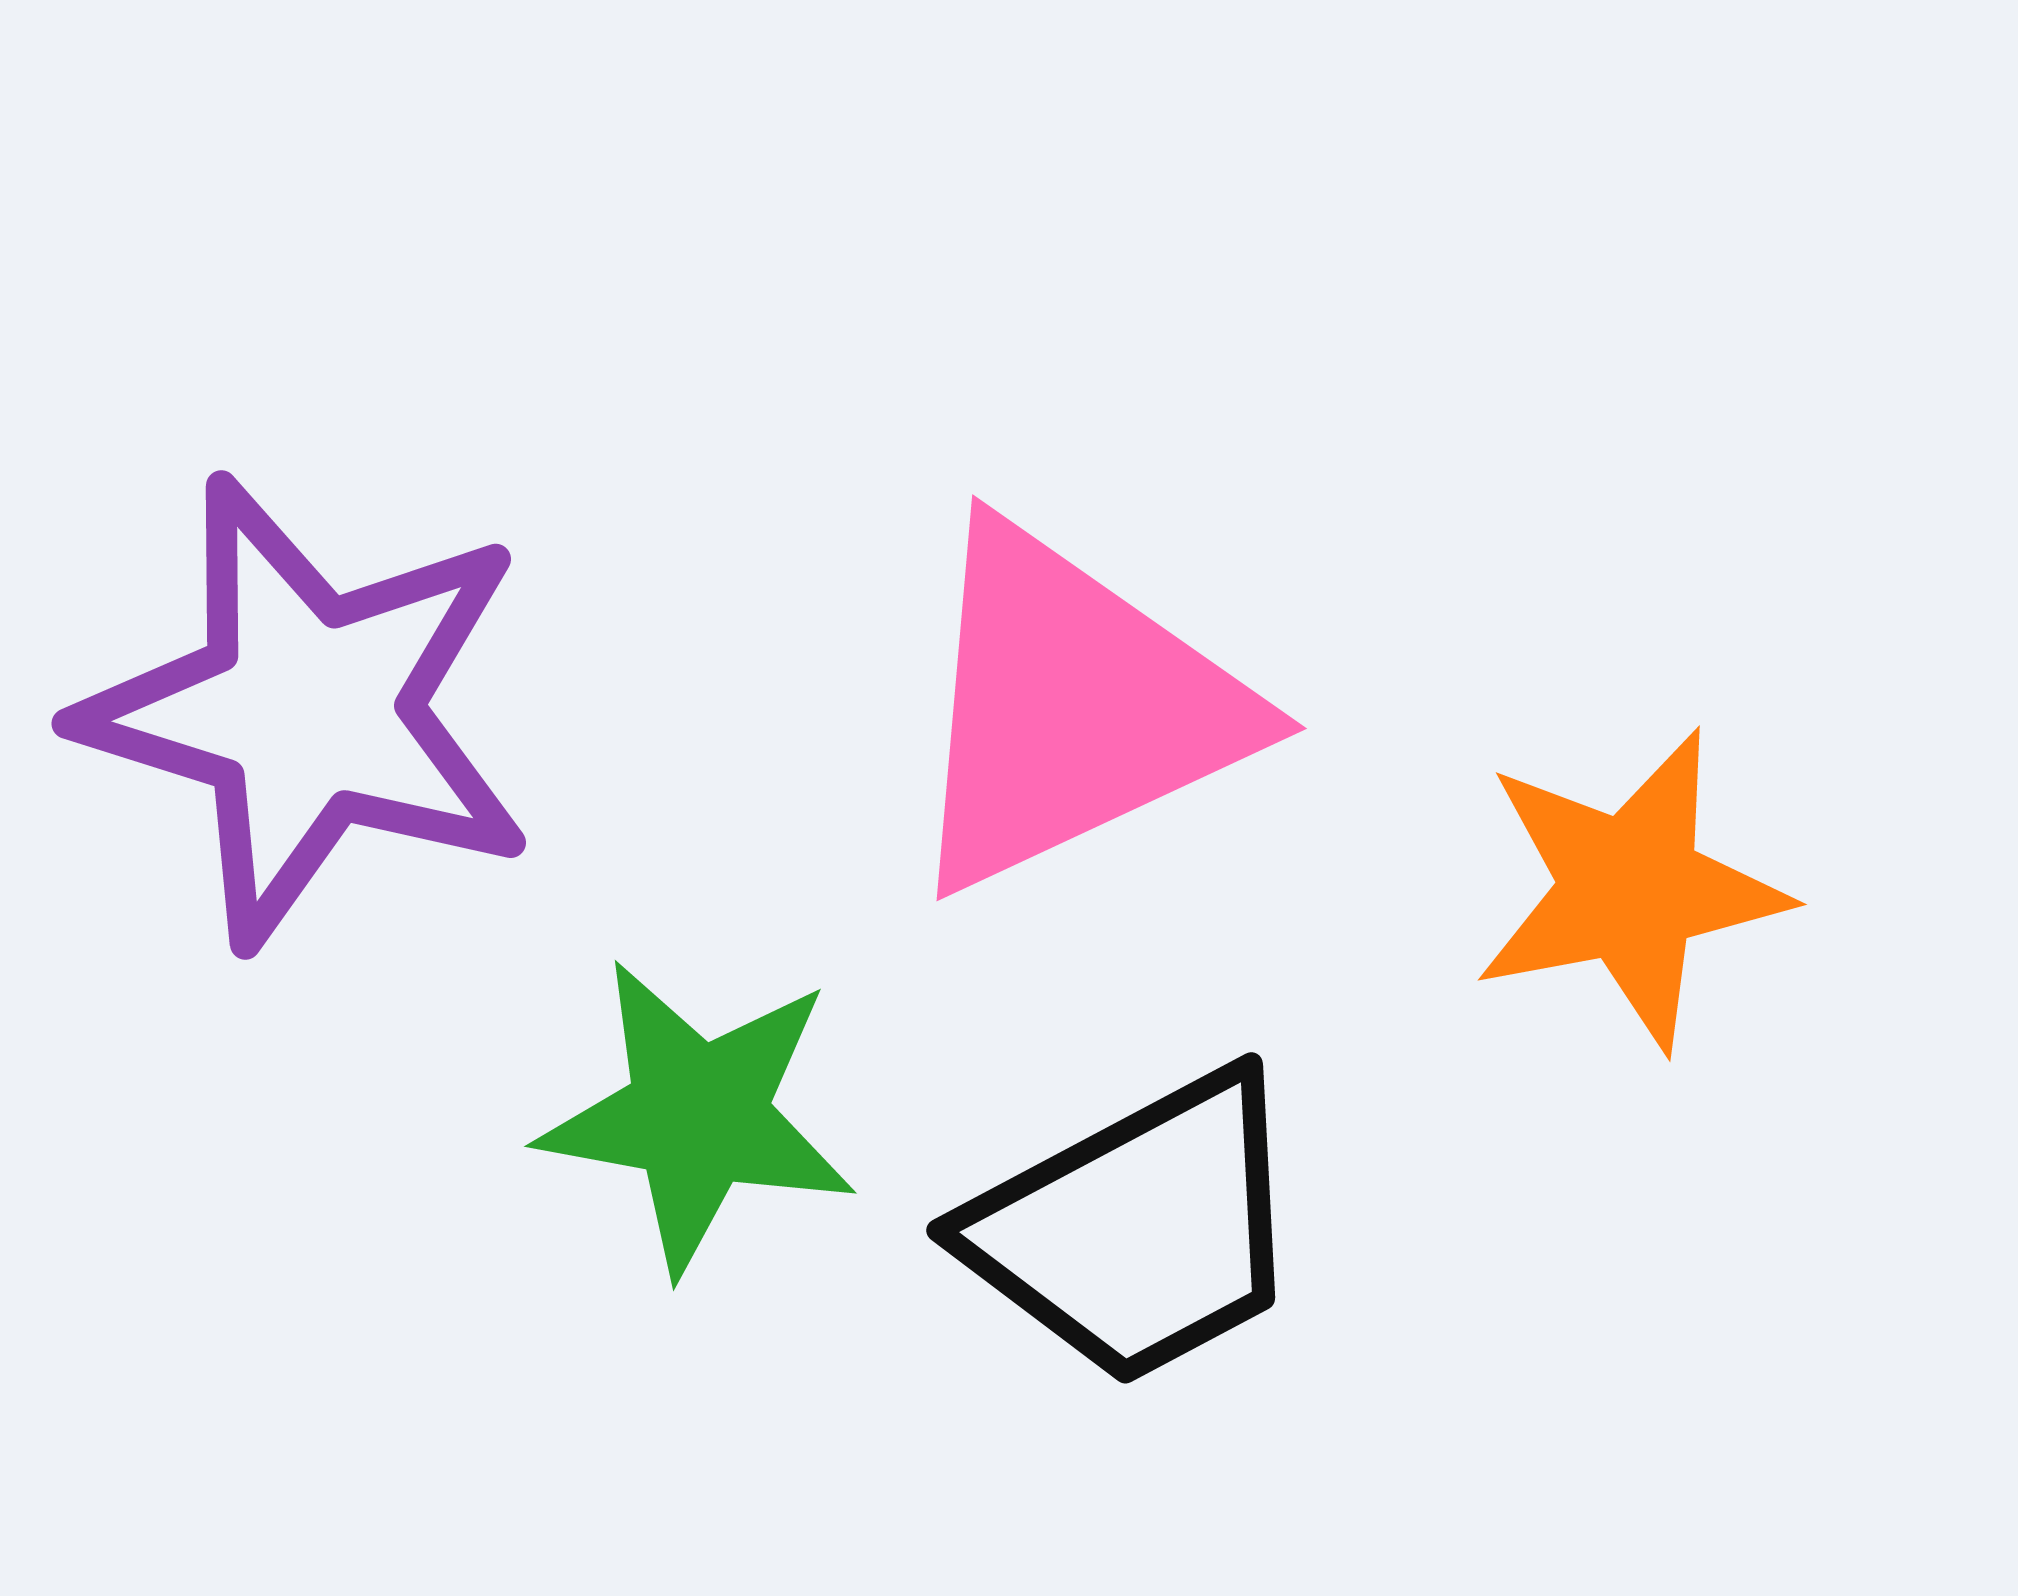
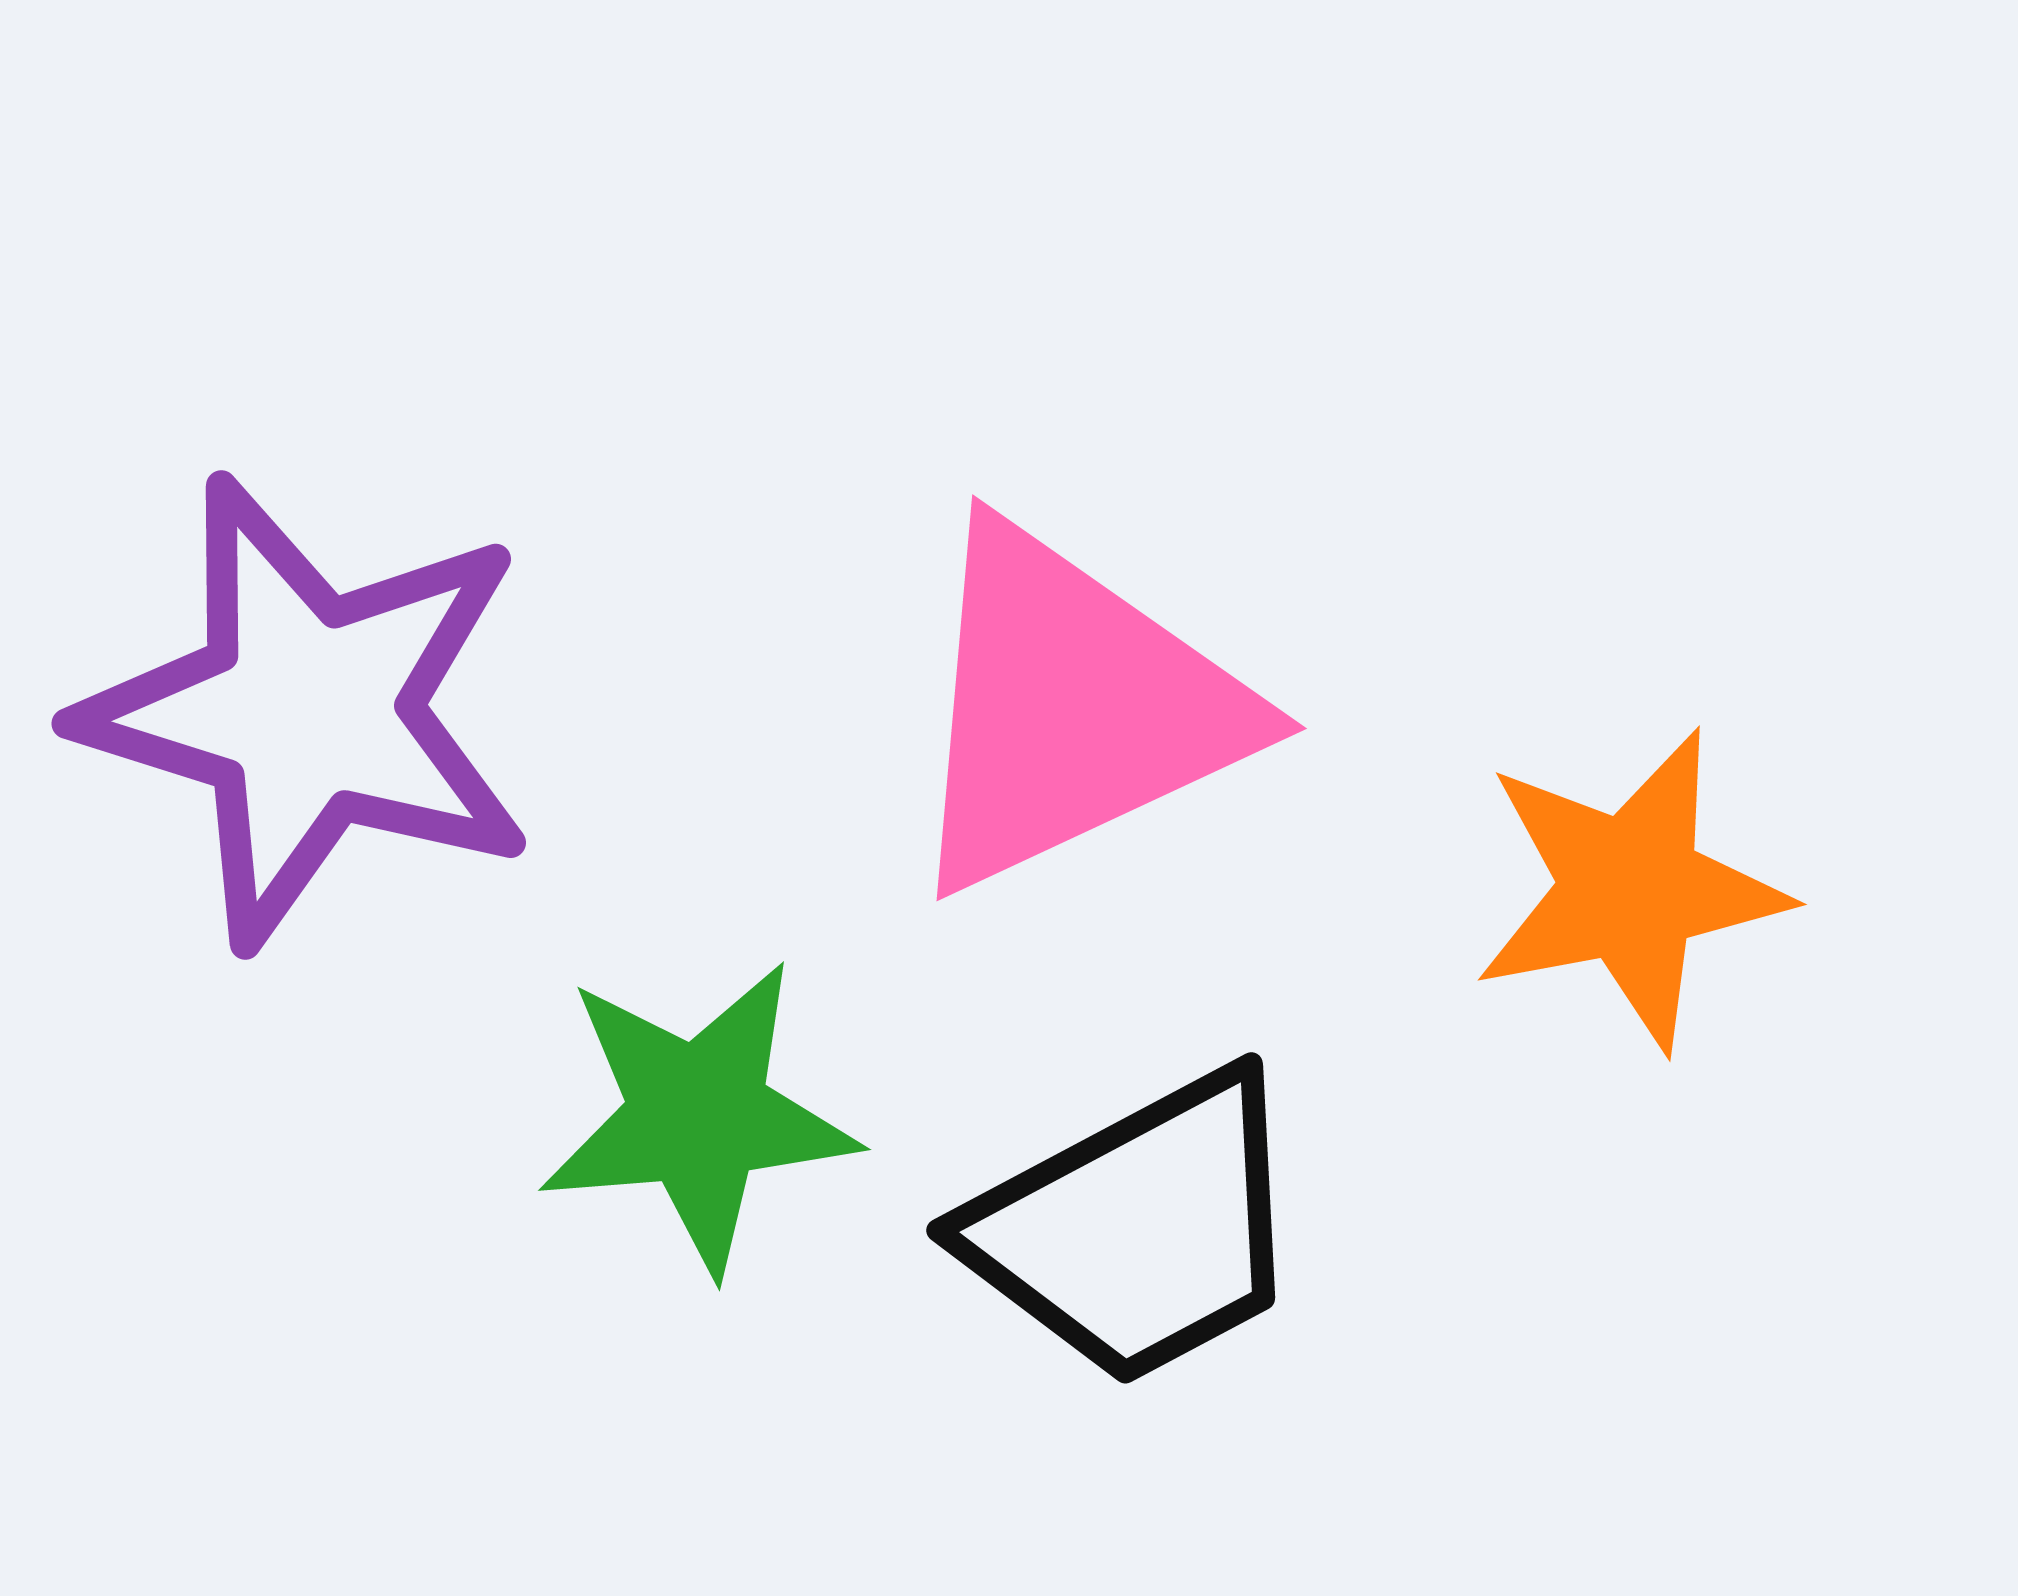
green star: rotated 15 degrees counterclockwise
